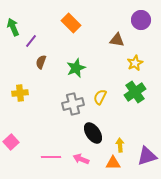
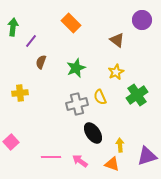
purple circle: moved 1 px right
green arrow: rotated 30 degrees clockwise
brown triangle: rotated 28 degrees clockwise
yellow star: moved 19 px left, 9 px down
green cross: moved 2 px right, 3 px down
yellow semicircle: rotated 49 degrees counterclockwise
gray cross: moved 4 px right
pink arrow: moved 1 px left, 2 px down; rotated 14 degrees clockwise
orange triangle: moved 1 px left, 1 px down; rotated 21 degrees clockwise
